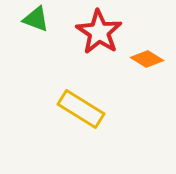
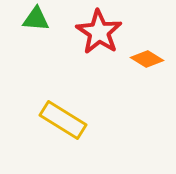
green triangle: rotated 16 degrees counterclockwise
yellow rectangle: moved 18 px left, 11 px down
